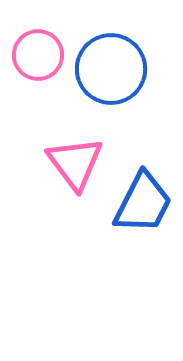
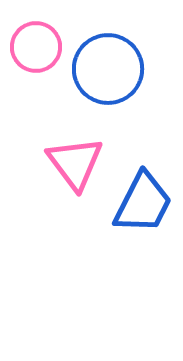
pink circle: moved 2 px left, 8 px up
blue circle: moved 3 px left
